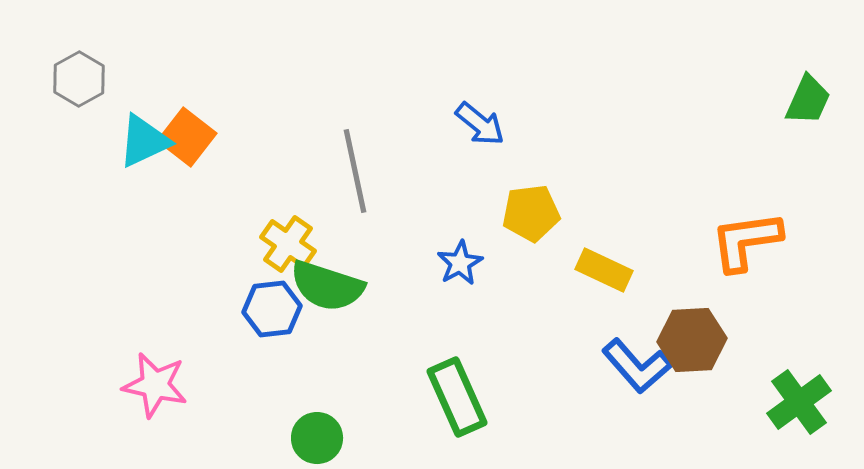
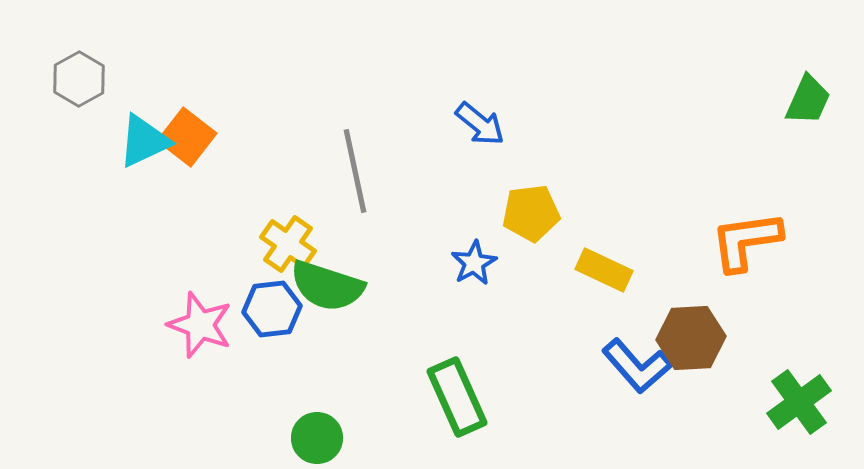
blue star: moved 14 px right
brown hexagon: moved 1 px left, 2 px up
pink star: moved 45 px right, 60 px up; rotated 8 degrees clockwise
